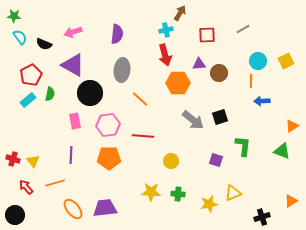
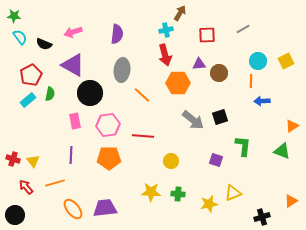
orange line at (140, 99): moved 2 px right, 4 px up
